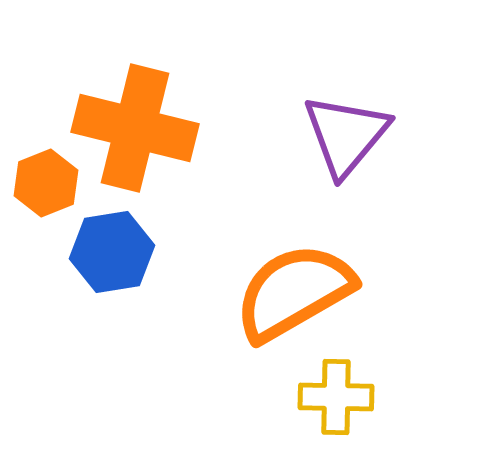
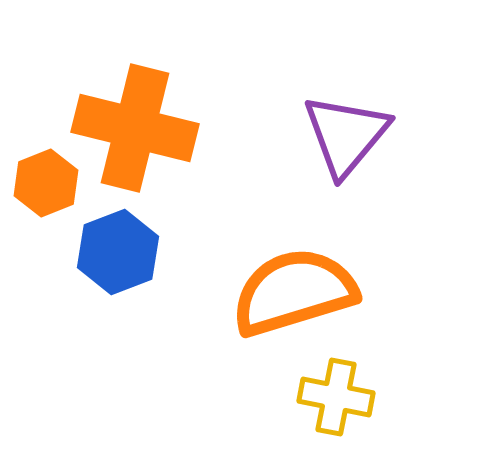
blue hexagon: moved 6 px right; rotated 12 degrees counterclockwise
orange semicircle: rotated 13 degrees clockwise
yellow cross: rotated 10 degrees clockwise
